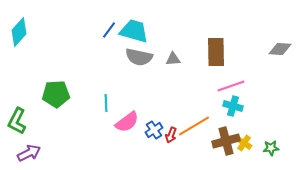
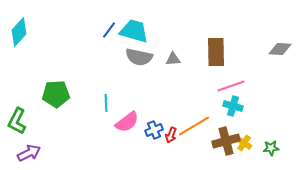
blue cross: rotated 12 degrees clockwise
